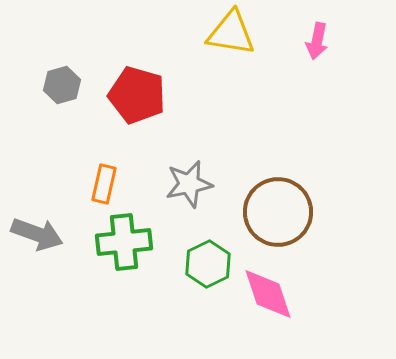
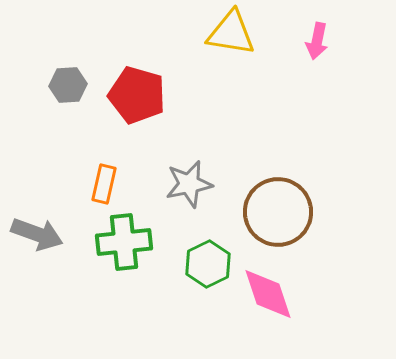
gray hexagon: moved 6 px right; rotated 12 degrees clockwise
